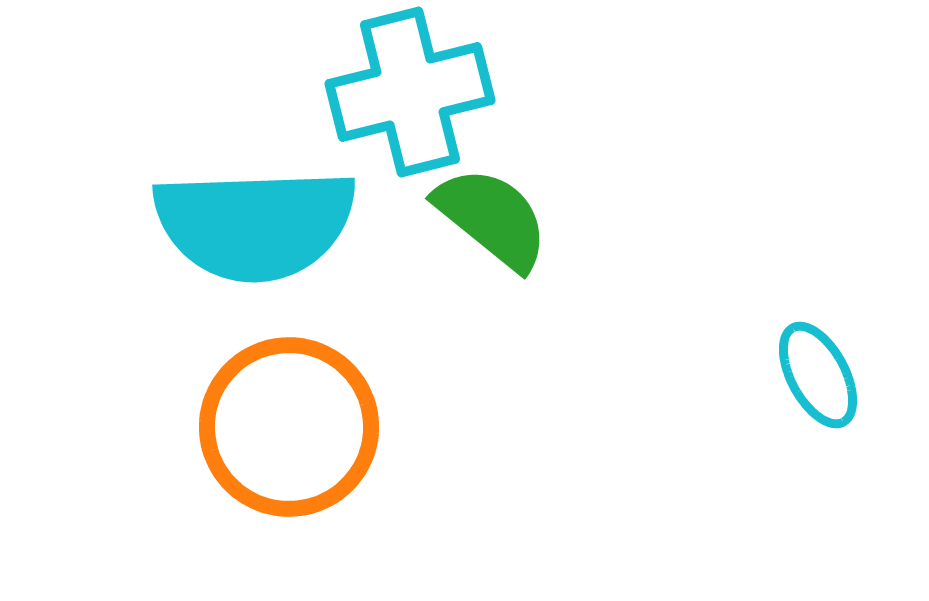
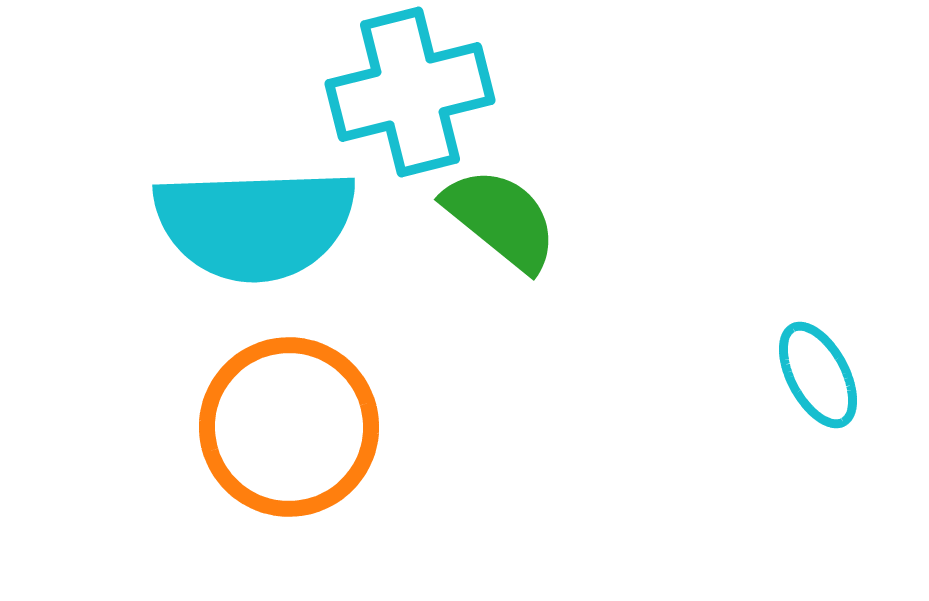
green semicircle: moved 9 px right, 1 px down
